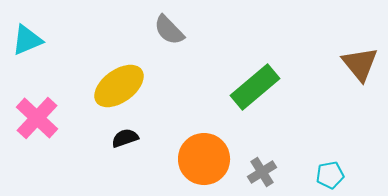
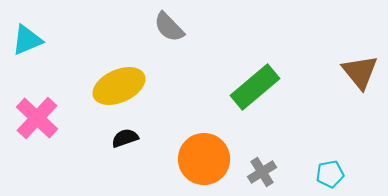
gray semicircle: moved 3 px up
brown triangle: moved 8 px down
yellow ellipse: rotated 12 degrees clockwise
cyan pentagon: moved 1 px up
